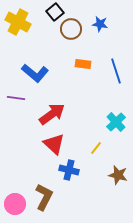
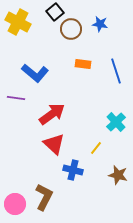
blue cross: moved 4 px right
